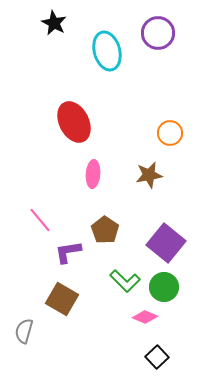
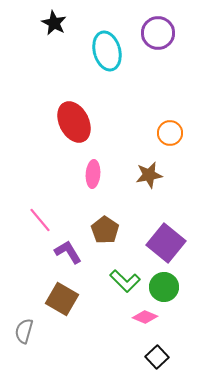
purple L-shape: rotated 68 degrees clockwise
